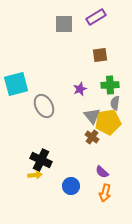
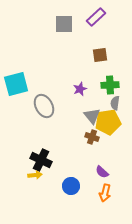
purple rectangle: rotated 12 degrees counterclockwise
brown cross: rotated 16 degrees counterclockwise
